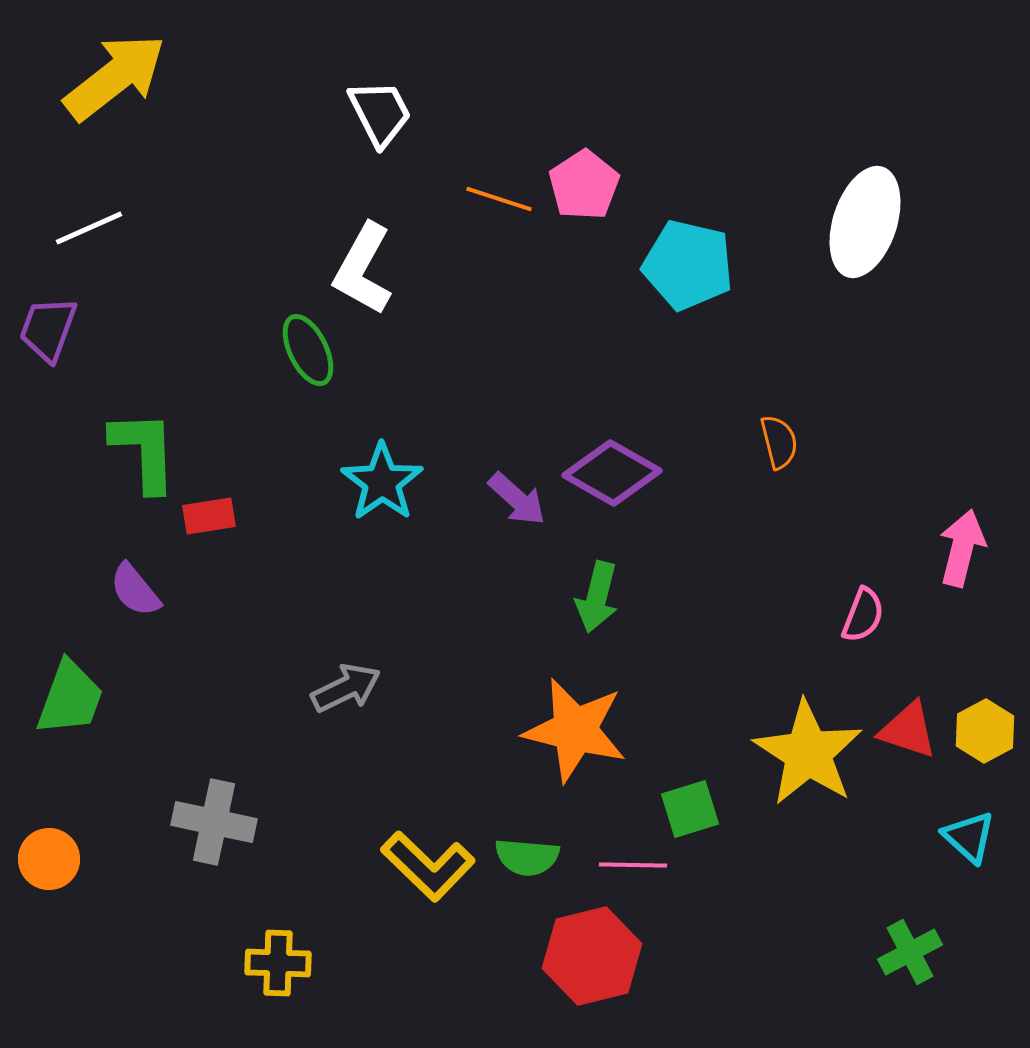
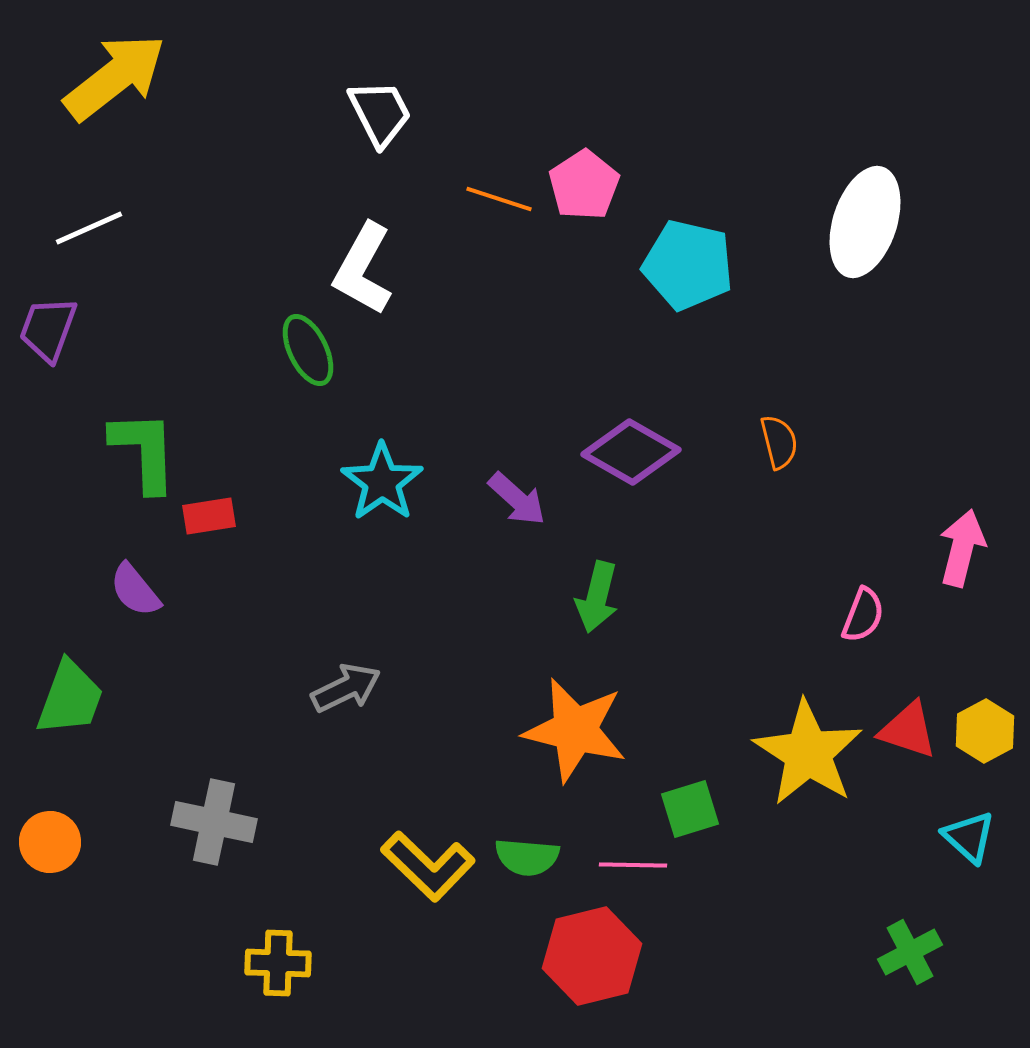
purple diamond: moved 19 px right, 21 px up
orange circle: moved 1 px right, 17 px up
